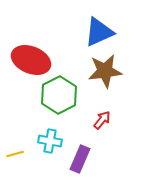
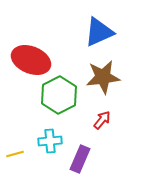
brown star: moved 2 px left, 6 px down
cyan cross: rotated 15 degrees counterclockwise
